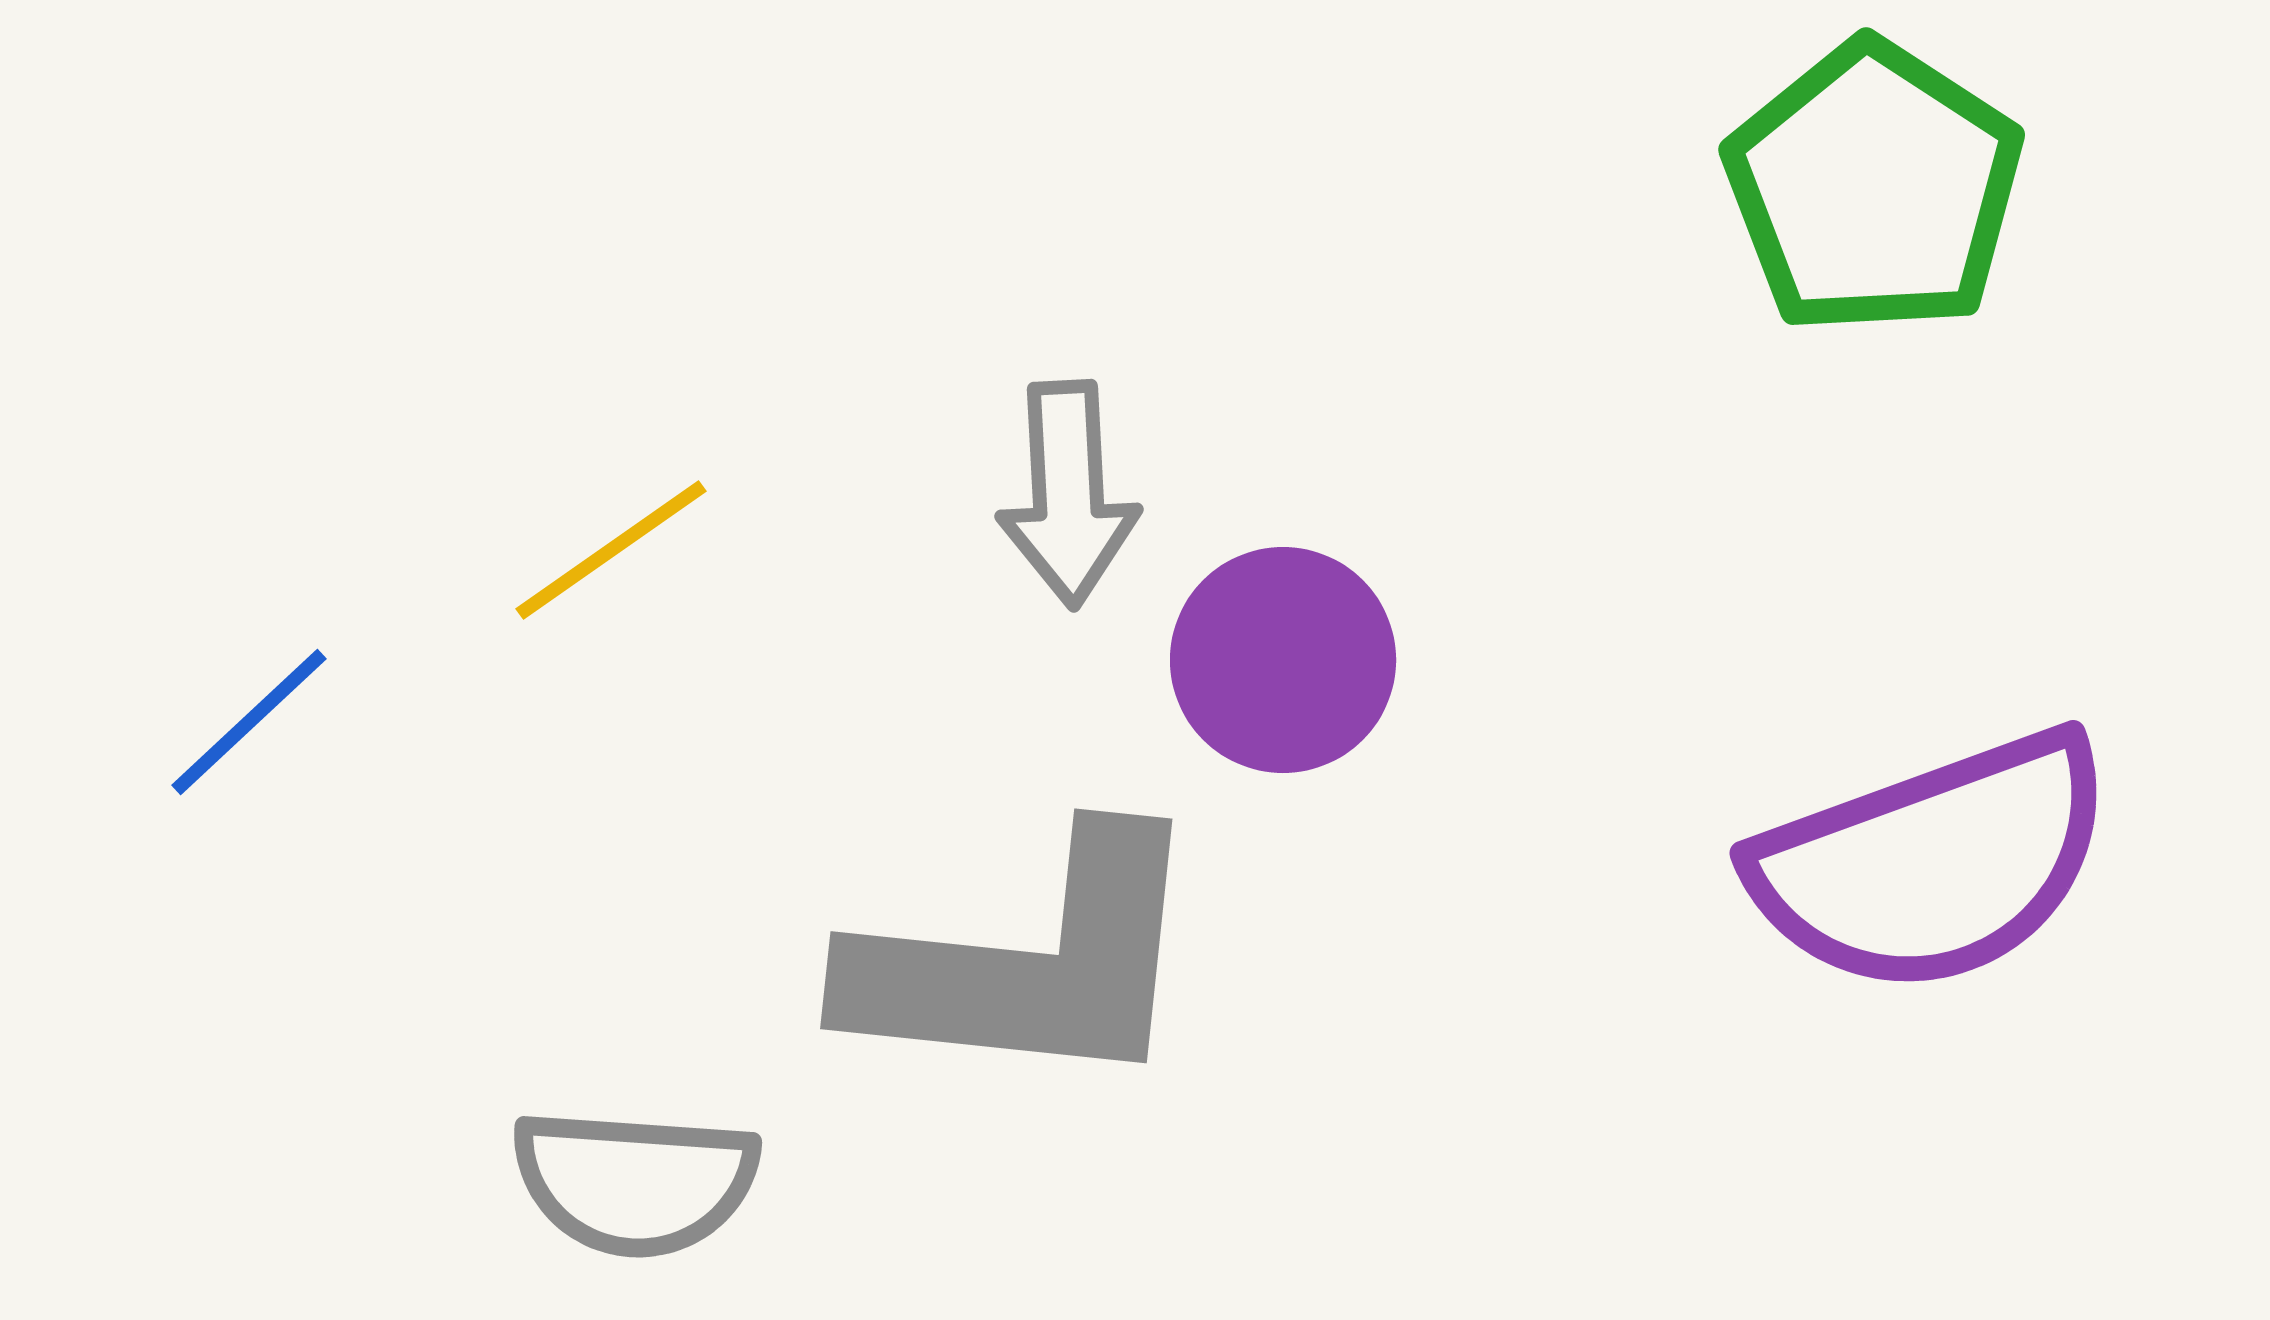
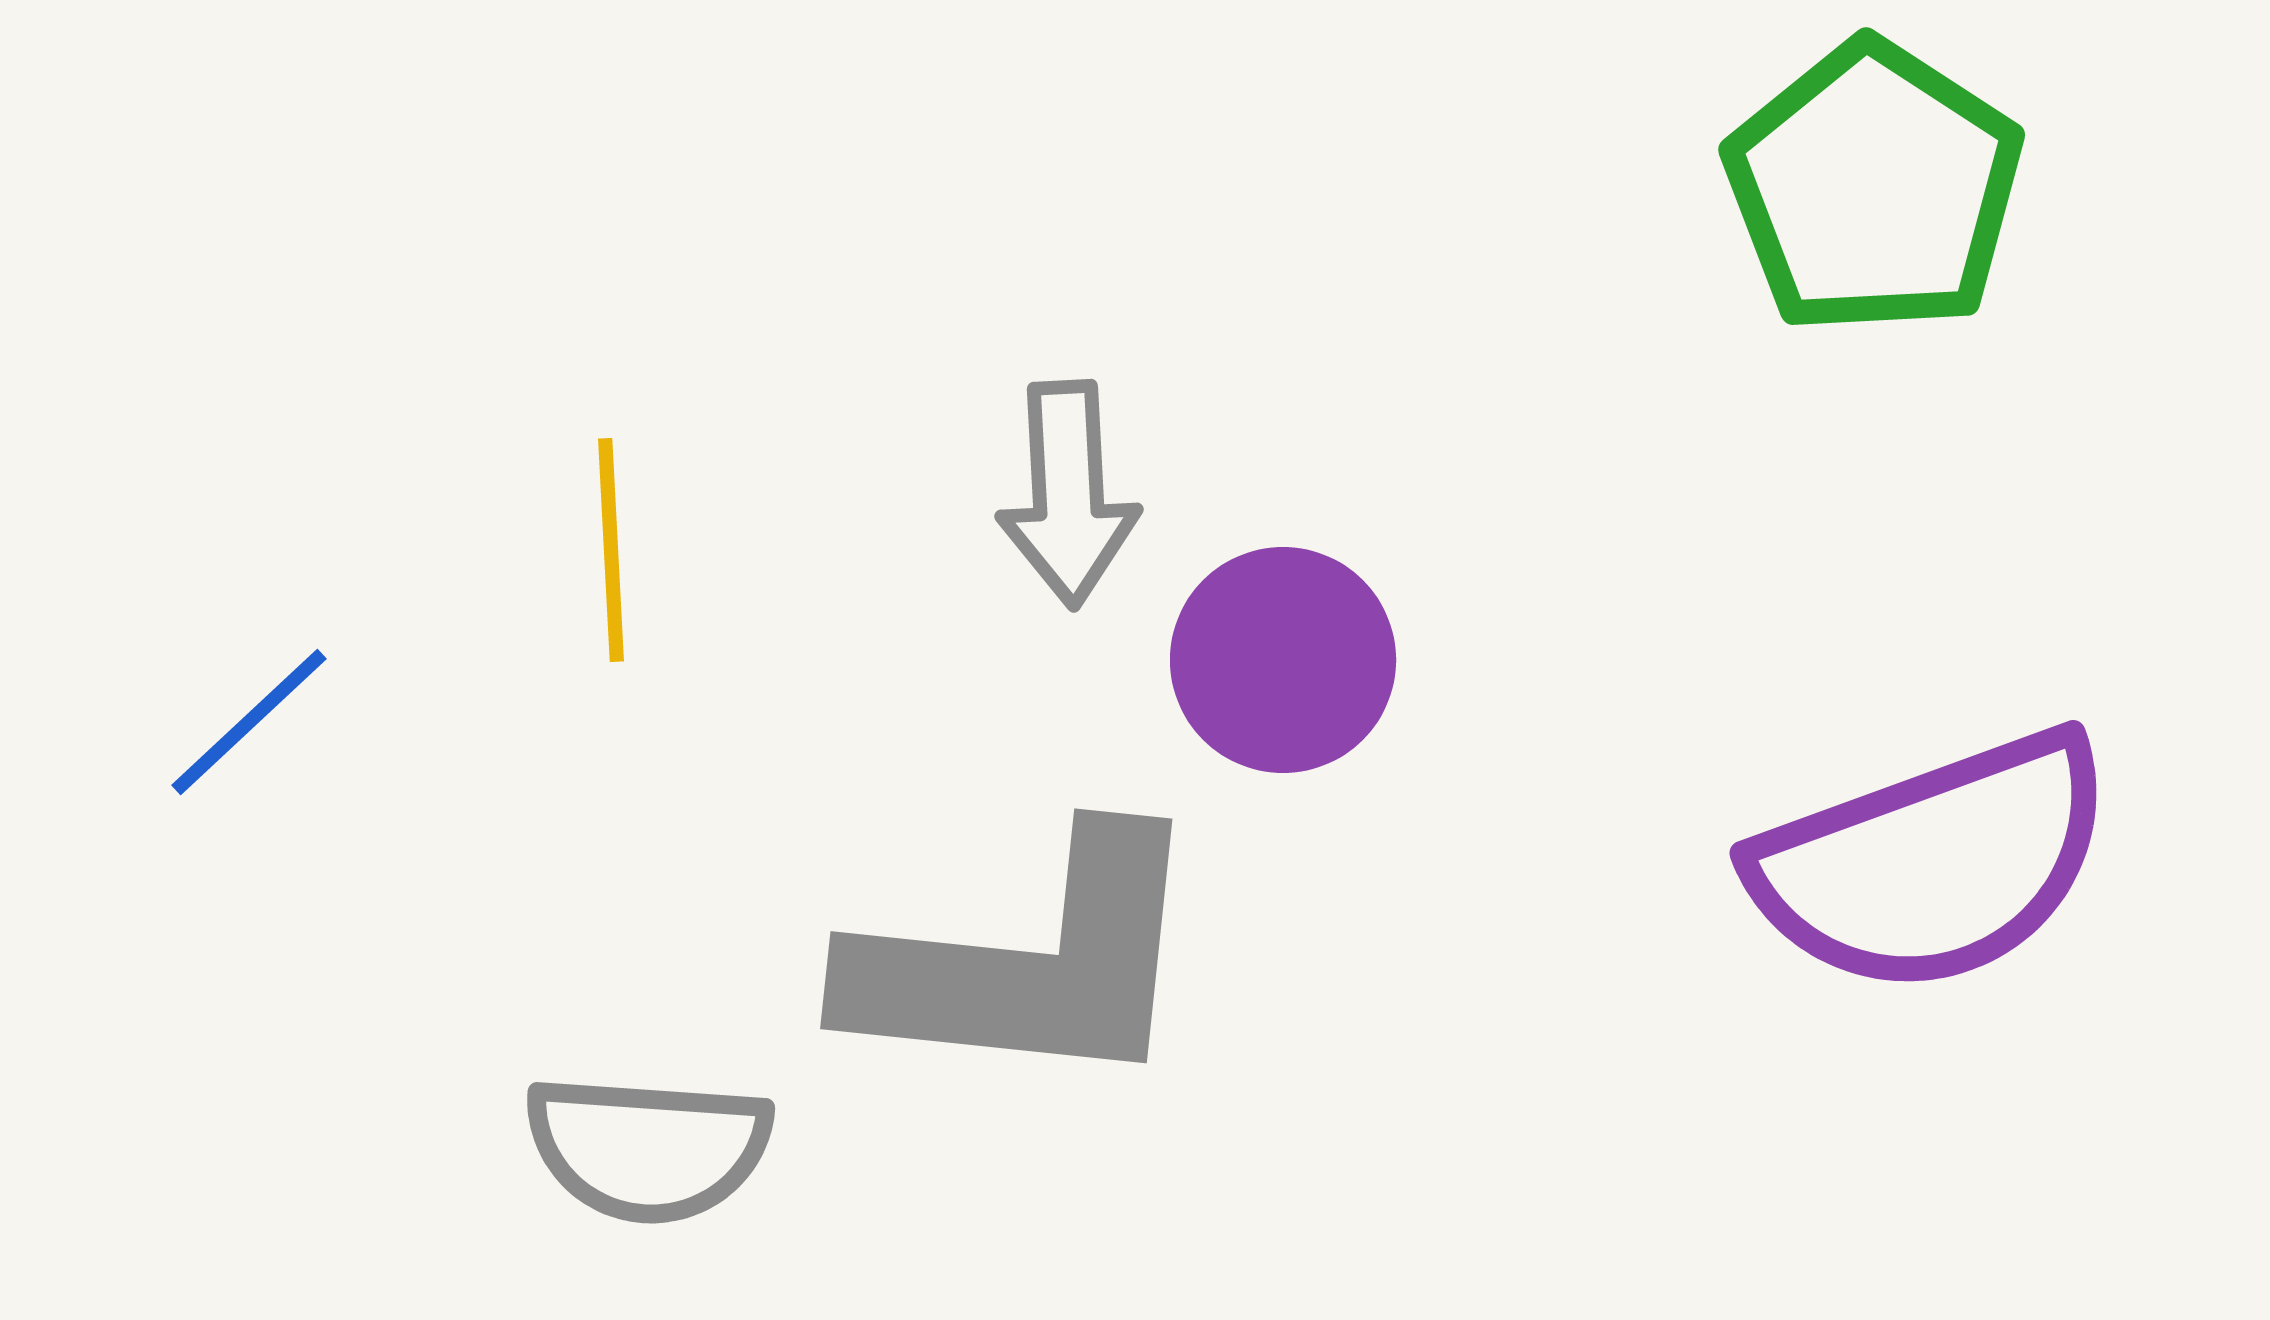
yellow line: rotated 58 degrees counterclockwise
gray semicircle: moved 13 px right, 34 px up
